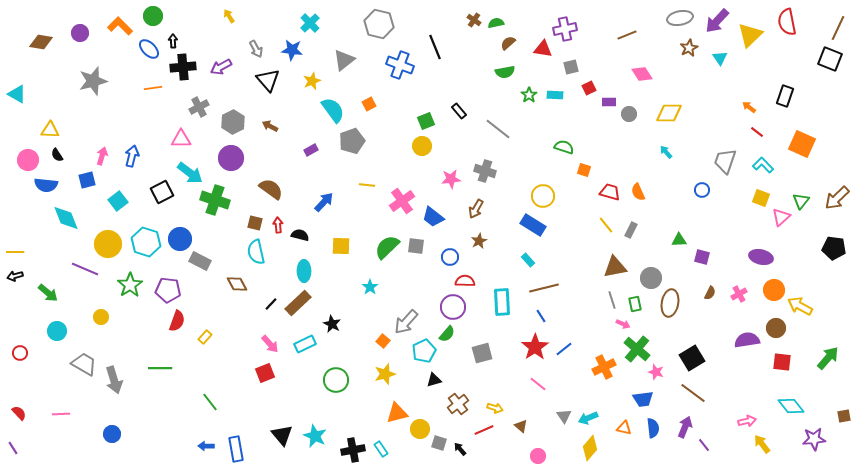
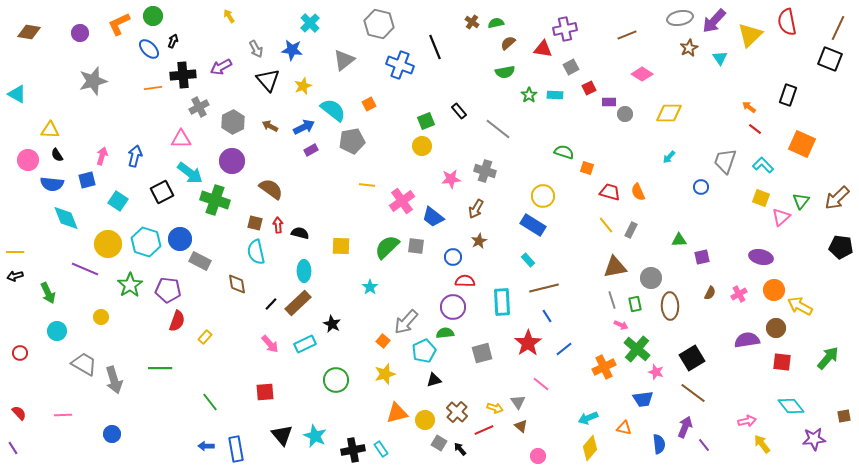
brown cross at (474, 20): moved 2 px left, 2 px down
purple arrow at (717, 21): moved 3 px left
orange L-shape at (120, 26): moved 1 px left, 2 px up; rotated 70 degrees counterclockwise
black arrow at (173, 41): rotated 24 degrees clockwise
brown diamond at (41, 42): moved 12 px left, 10 px up
black cross at (183, 67): moved 8 px down
gray square at (571, 67): rotated 14 degrees counterclockwise
pink diamond at (642, 74): rotated 25 degrees counterclockwise
yellow star at (312, 81): moved 9 px left, 5 px down
black rectangle at (785, 96): moved 3 px right, 1 px up
cyan semicircle at (333, 110): rotated 16 degrees counterclockwise
gray circle at (629, 114): moved 4 px left
red line at (757, 132): moved 2 px left, 3 px up
gray pentagon at (352, 141): rotated 10 degrees clockwise
green semicircle at (564, 147): moved 5 px down
cyan arrow at (666, 152): moved 3 px right, 5 px down; rotated 96 degrees counterclockwise
blue arrow at (132, 156): moved 3 px right
purple circle at (231, 158): moved 1 px right, 3 px down
orange square at (584, 170): moved 3 px right, 2 px up
blue semicircle at (46, 185): moved 6 px right, 1 px up
blue circle at (702, 190): moved 1 px left, 3 px up
cyan square at (118, 201): rotated 18 degrees counterclockwise
blue arrow at (324, 202): moved 20 px left, 75 px up; rotated 20 degrees clockwise
black semicircle at (300, 235): moved 2 px up
black pentagon at (834, 248): moved 7 px right, 1 px up
blue circle at (450, 257): moved 3 px right
purple square at (702, 257): rotated 28 degrees counterclockwise
brown diamond at (237, 284): rotated 20 degrees clockwise
green arrow at (48, 293): rotated 25 degrees clockwise
brown ellipse at (670, 303): moved 3 px down; rotated 12 degrees counterclockwise
blue line at (541, 316): moved 6 px right
pink arrow at (623, 324): moved 2 px left, 1 px down
green semicircle at (447, 334): moved 2 px left, 1 px up; rotated 138 degrees counterclockwise
red star at (535, 347): moved 7 px left, 4 px up
red square at (265, 373): moved 19 px down; rotated 18 degrees clockwise
pink line at (538, 384): moved 3 px right
brown cross at (458, 404): moved 1 px left, 8 px down; rotated 10 degrees counterclockwise
pink line at (61, 414): moved 2 px right, 1 px down
gray triangle at (564, 416): moved 46 px left, 14 px up
blue semicircle at (653, 428): moved 6 px right, 16 px down
yellow circle at (420, 429): moved 5 px right, 9 px up
gray square at (439, 443): rotated 14 degrees clockwise
